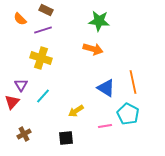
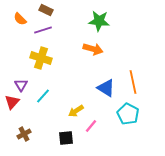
pink line: moved 14 px left; rotated 40 degrees counterclockwise
